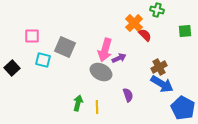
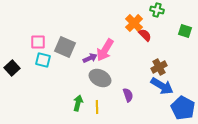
green square: rotated 24 degrees clockwise
pink square: moved 6 px right, 6 px down
pink arrow: rotated 15 degrees clockwise
purple arrow: moved 29 px left
gray ellipse: moved 1 px left, 6 px down
blue arrow: moved 2 px down
